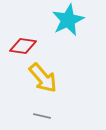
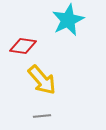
yellow arrow: moved 1 px left, 2 px down
gray line: rotated 18 degrees counterclockwise
